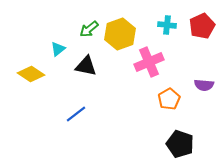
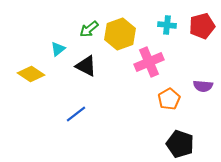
red pentagon: rotated 10 degrees clockwise
black triangle: rotated 15 degrees clockwise
purple semicircle: moved 1 px left, 1 px down
